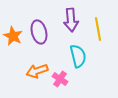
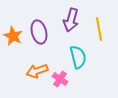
purple arrow: rotated 20 degrees clockwise
yellow line: moved 1 px right
cyan semicircle: moved 1 px down
